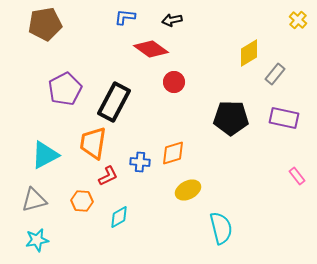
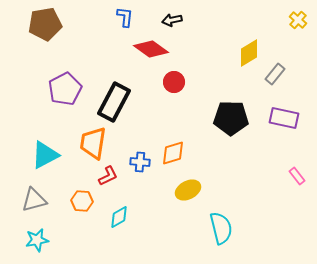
blue L-shape: rotated 90 degrees clockwise
